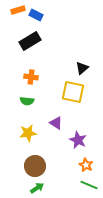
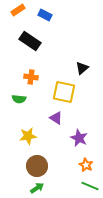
orange rectangle: rotated 16 degrees counterclockwise
blue rectangle: moved 9 px right
black rectangle: rotated 65 degrees clockwise
yellow square: moved 9 px left
green semicircle: moved 8 px left, 2 px up
purple triangle: moved 5 px up
yellow star: moved 3 px down
purple star: moved 1 px right, 2 px up
brown circle: moved 2 px right
green line: moved 1 px right, 1 px down
